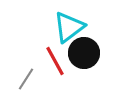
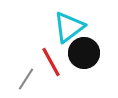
red line: moved 4 px left, 1 px down
